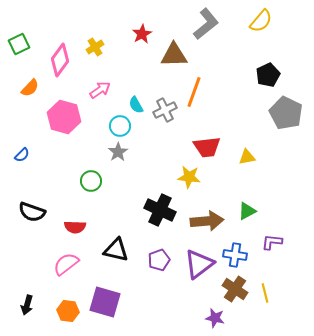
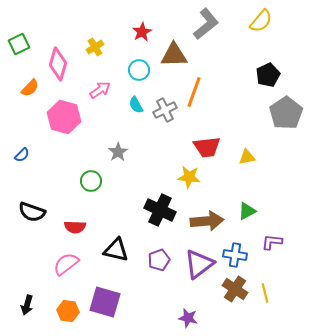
red star: moved 2 px up
pink diamond: moved 2 px left, 4 px down; rotated 20 degrees counterclockwise
gray pentagon: rotated 12 degrees clockwise
cyan circle: moved 19 px right, 56 px up
purple star: moved 27 px left
